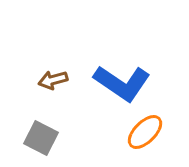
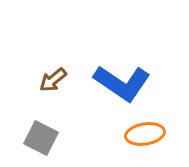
brown arrow: rotated 24 degrees counterclockwise
orange ellipse: moved 2 px down; rotated 36 degrees clockwise
